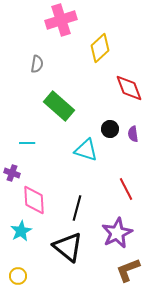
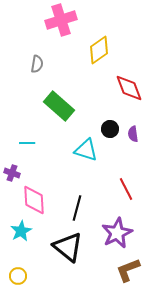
yellow diamond: moved 1 px left, 2 px down; rotated 8 degrees clockwise
